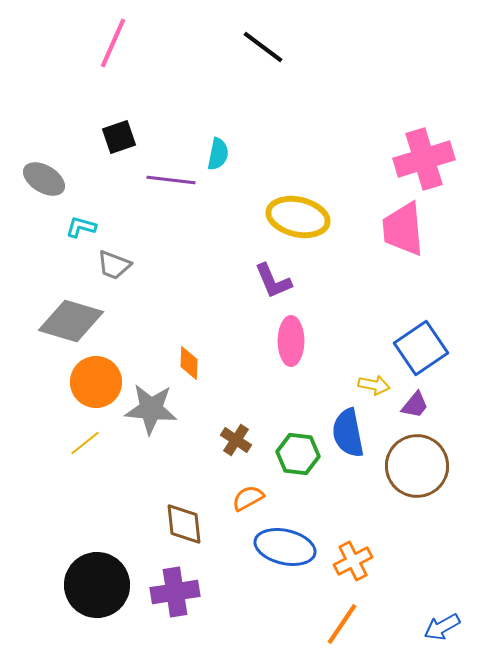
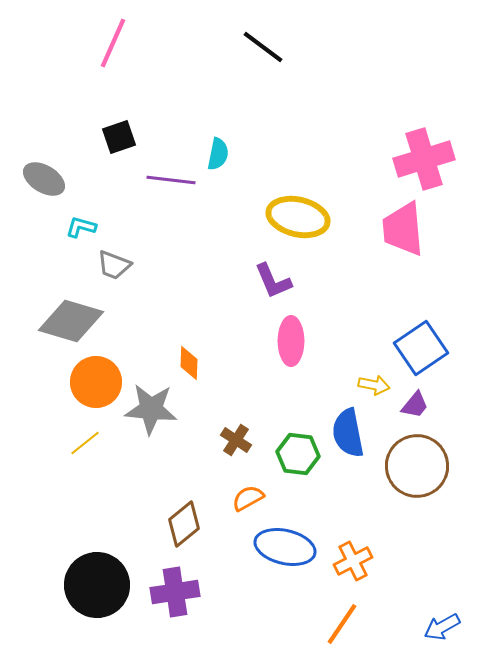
brown diamond: rotated 57 degrees clockwise
